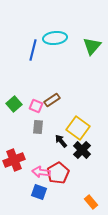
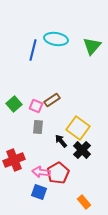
cyan ellipse: moved 1 px right, 1 px down; rotated 15 degrees clockwise
orange rectangle: moved 7 px left
